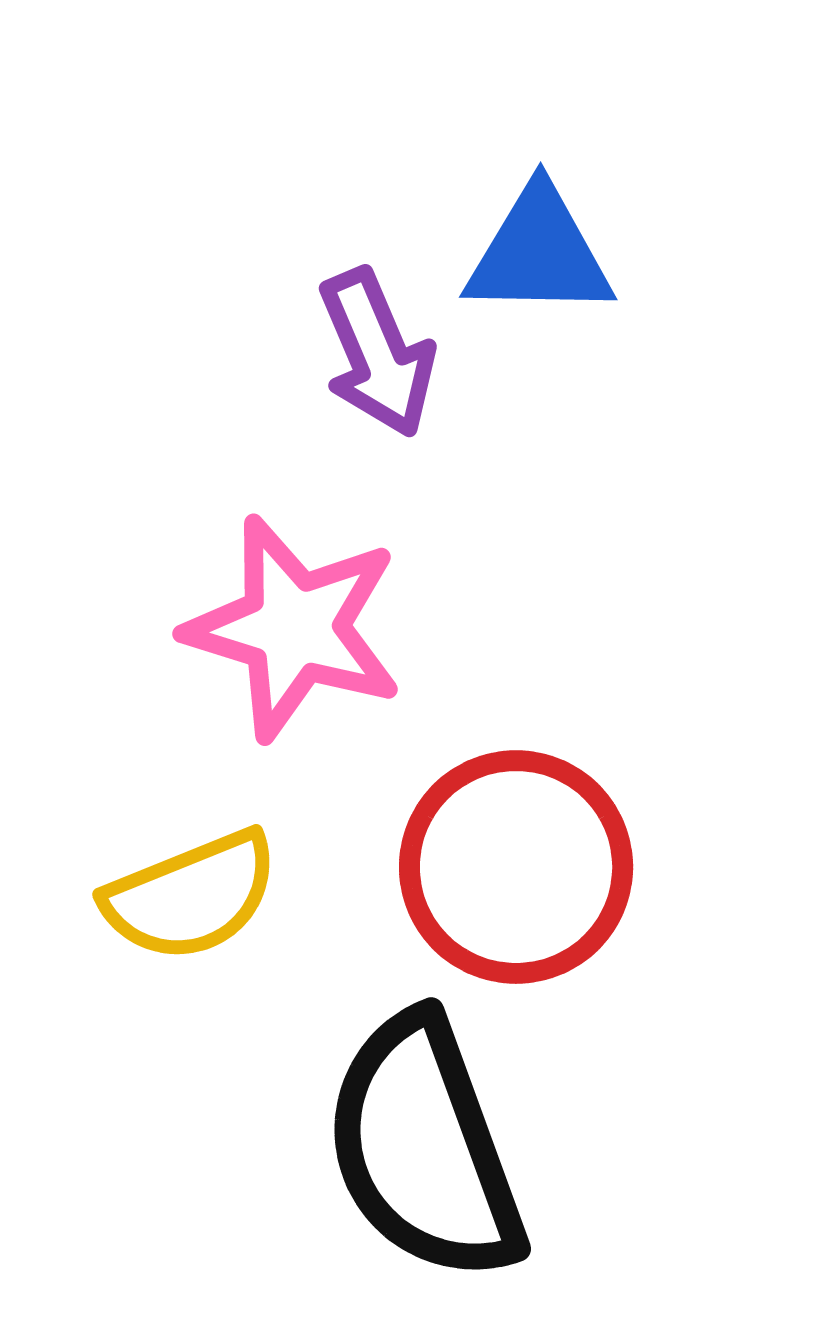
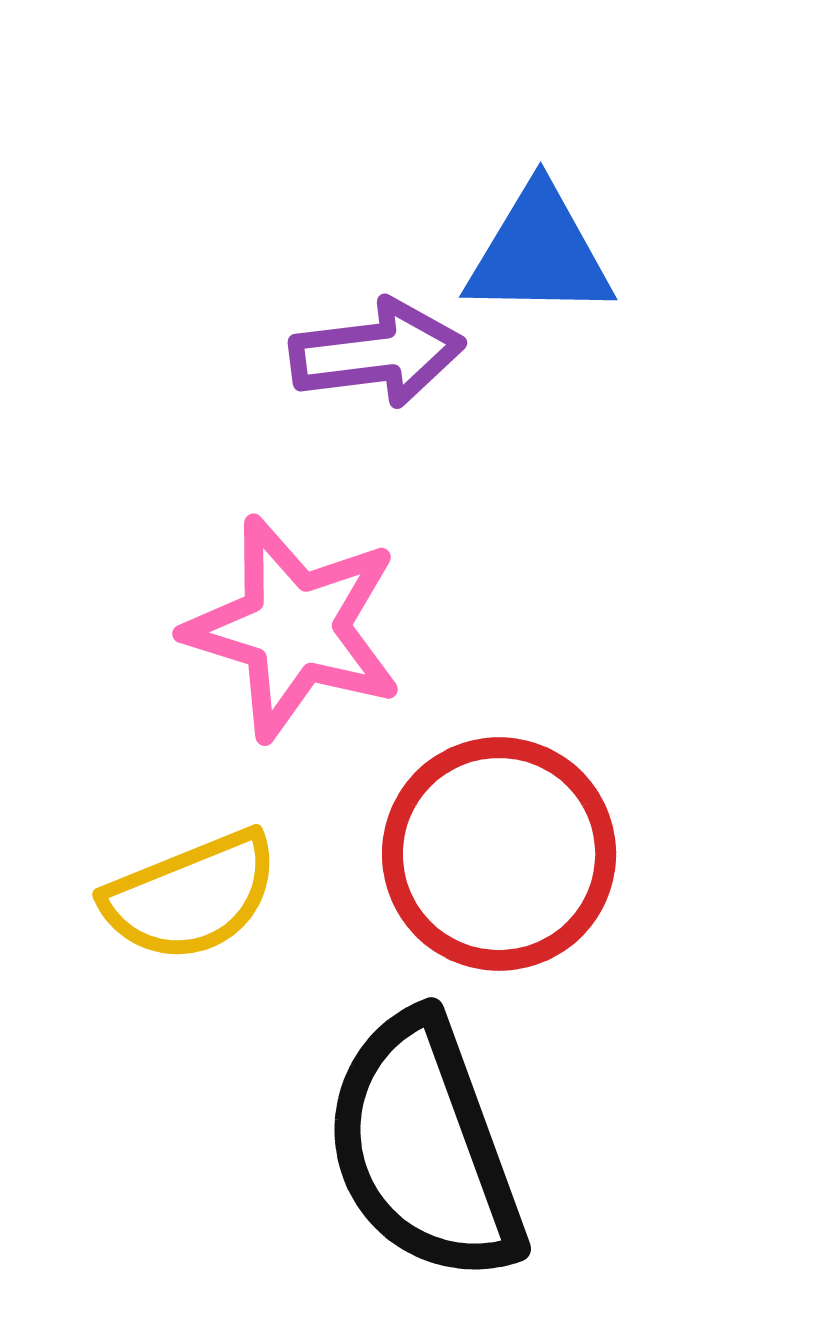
purple arrow: rotated 74 degrees counterclockwise
red circle: moved 17 px left, 13 px up
